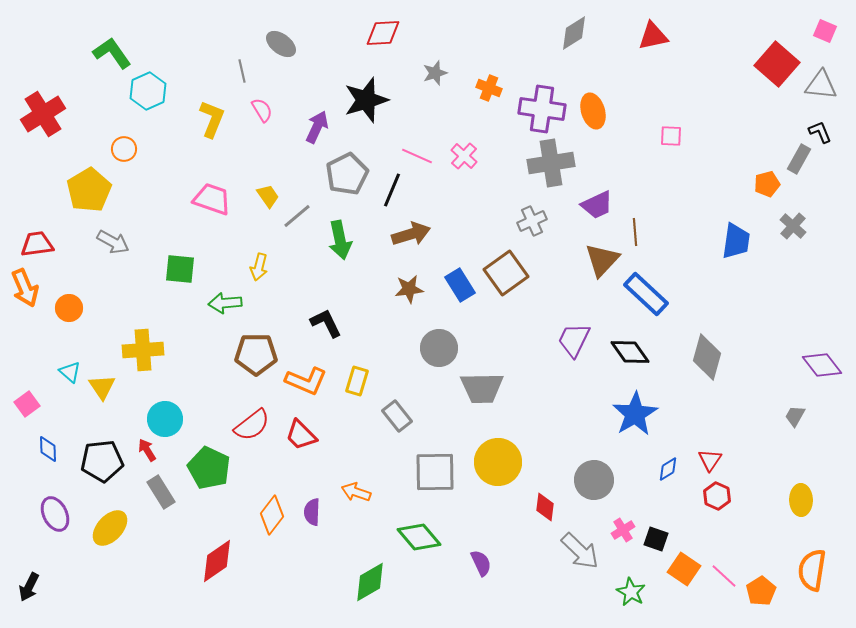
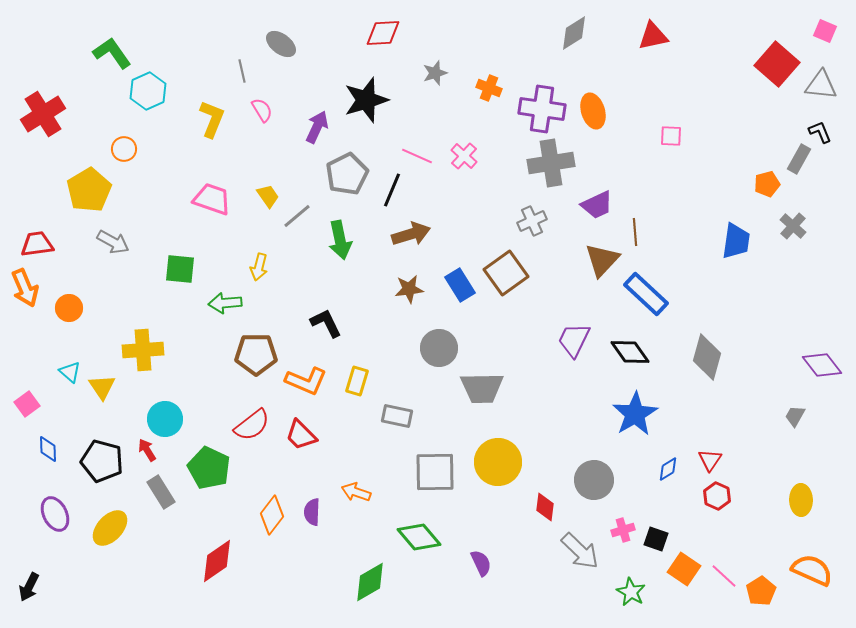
gray rectangle at (397, 416): rotated 40 degrees counterclockwise
black pentagon at (102, 461): rotated 21 degrees clockwise
pink cross at (623, 530): rotated 15 degrees clockwise
orange semicircle at (812, 570): rotated 105 degrees clockwise
